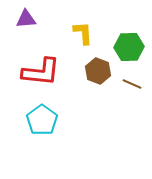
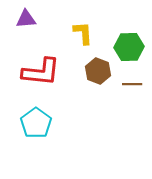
brown line: rotated 24 degrees counterclockwise
cyan pentagon: moved 6 px left, 3 px down
